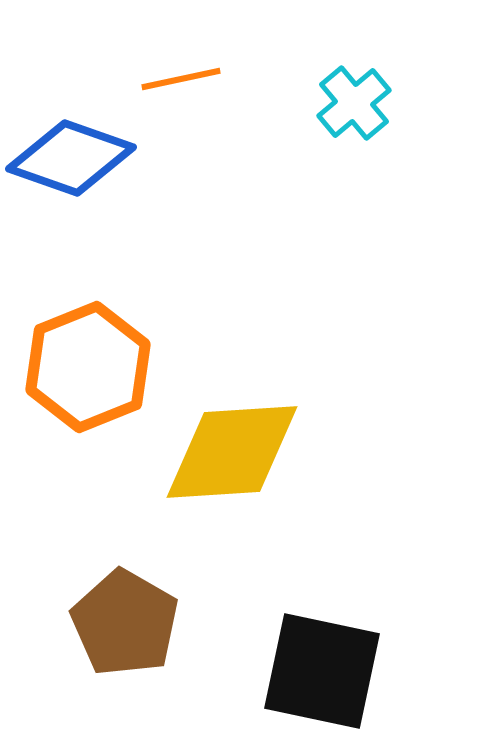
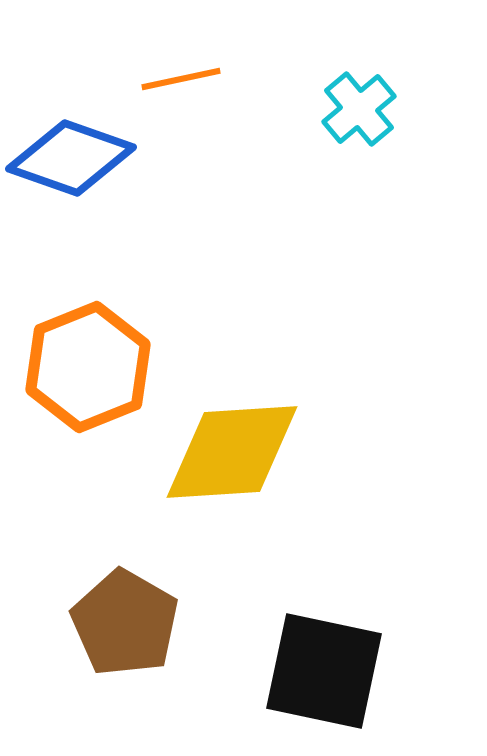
cyan cross: moved 5 px right, 6 px down
black square: moved 2 px right
